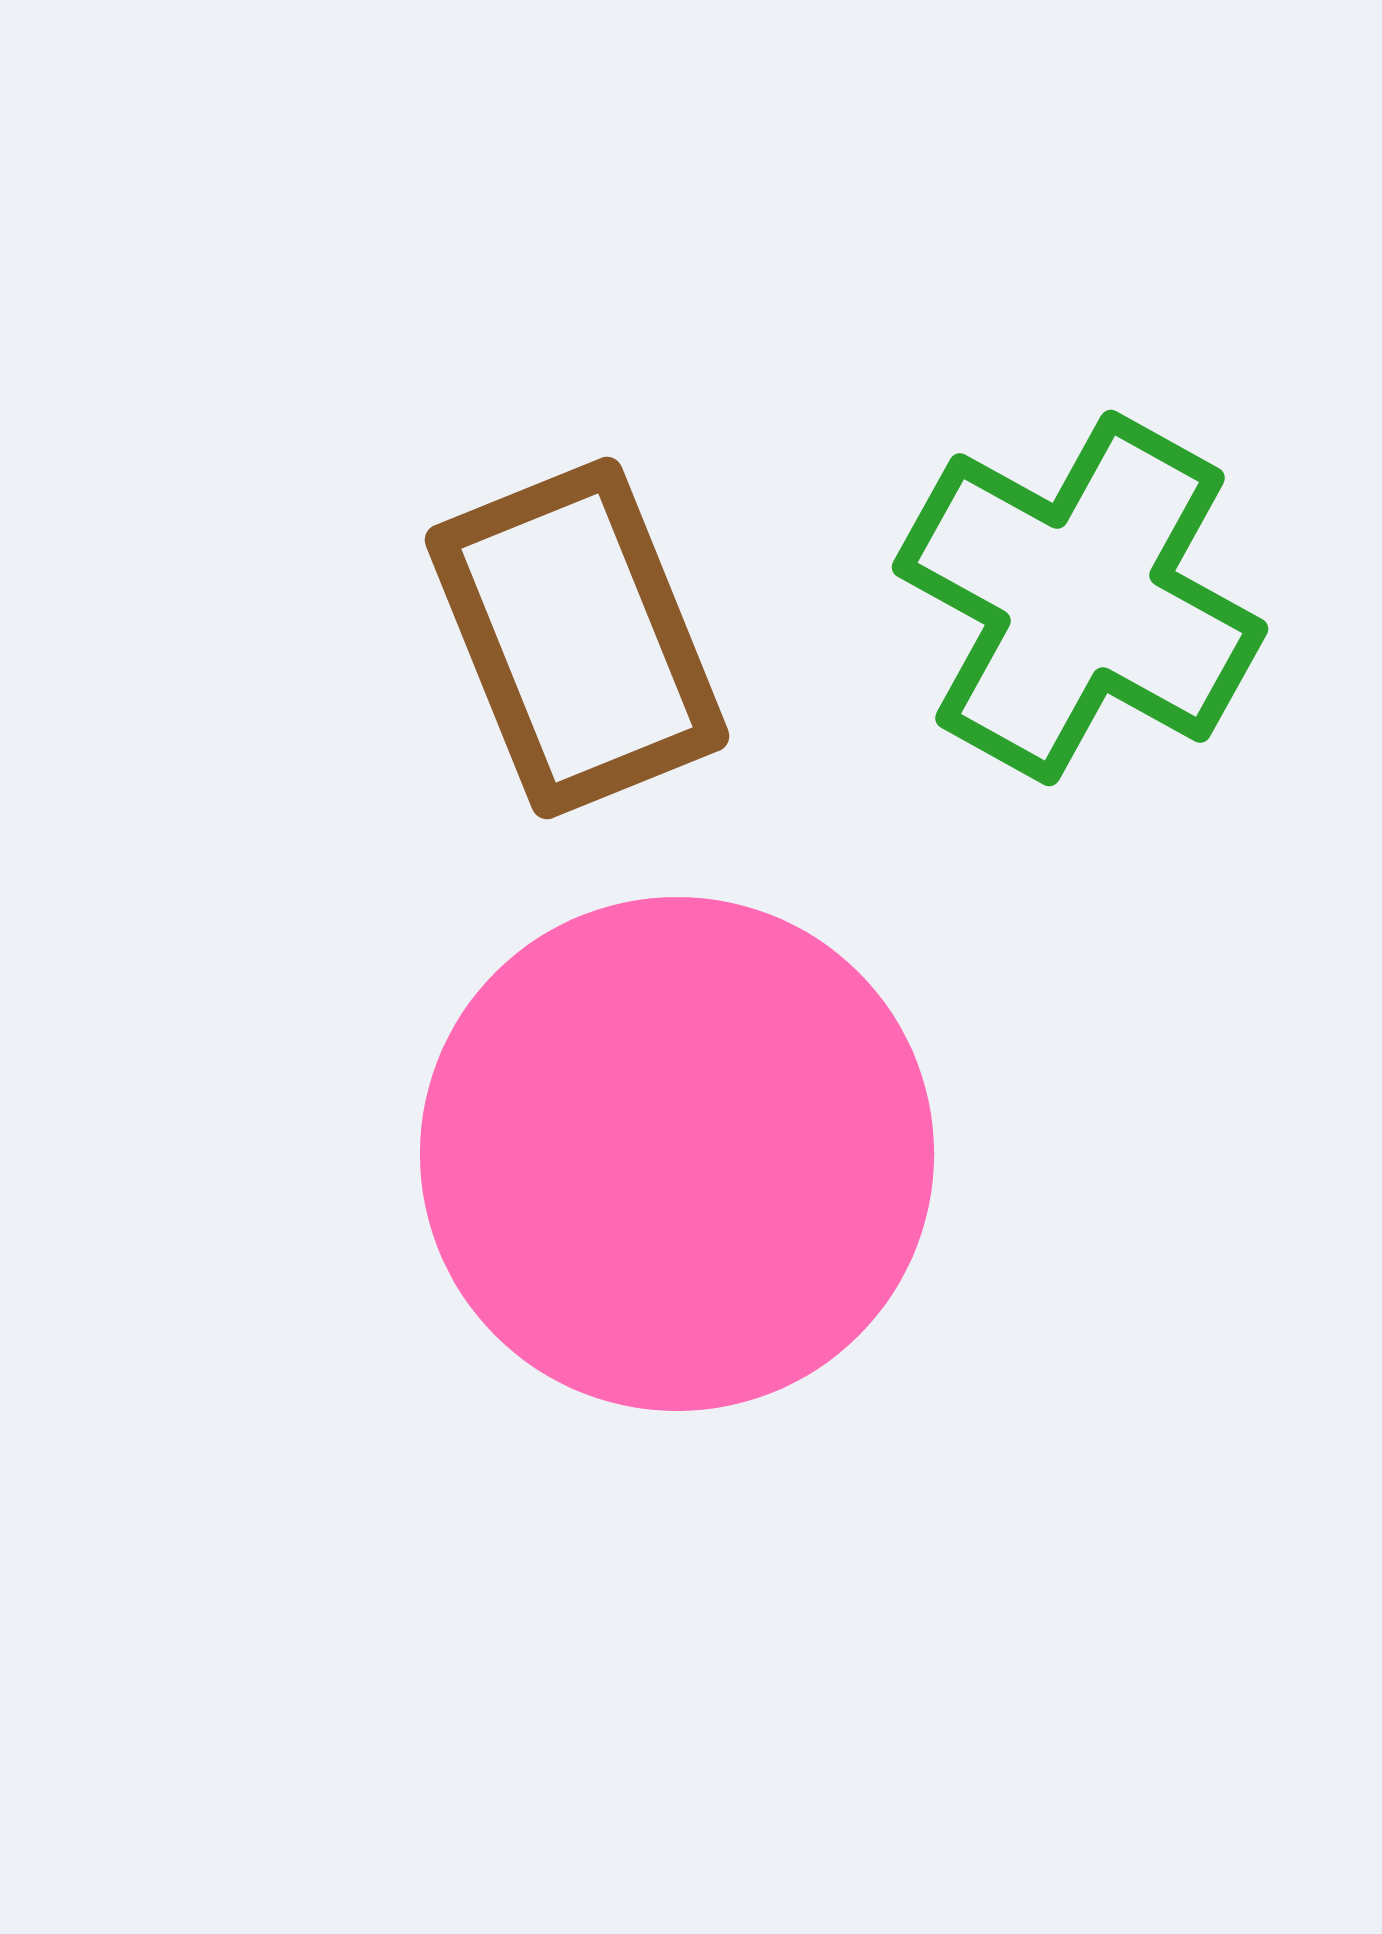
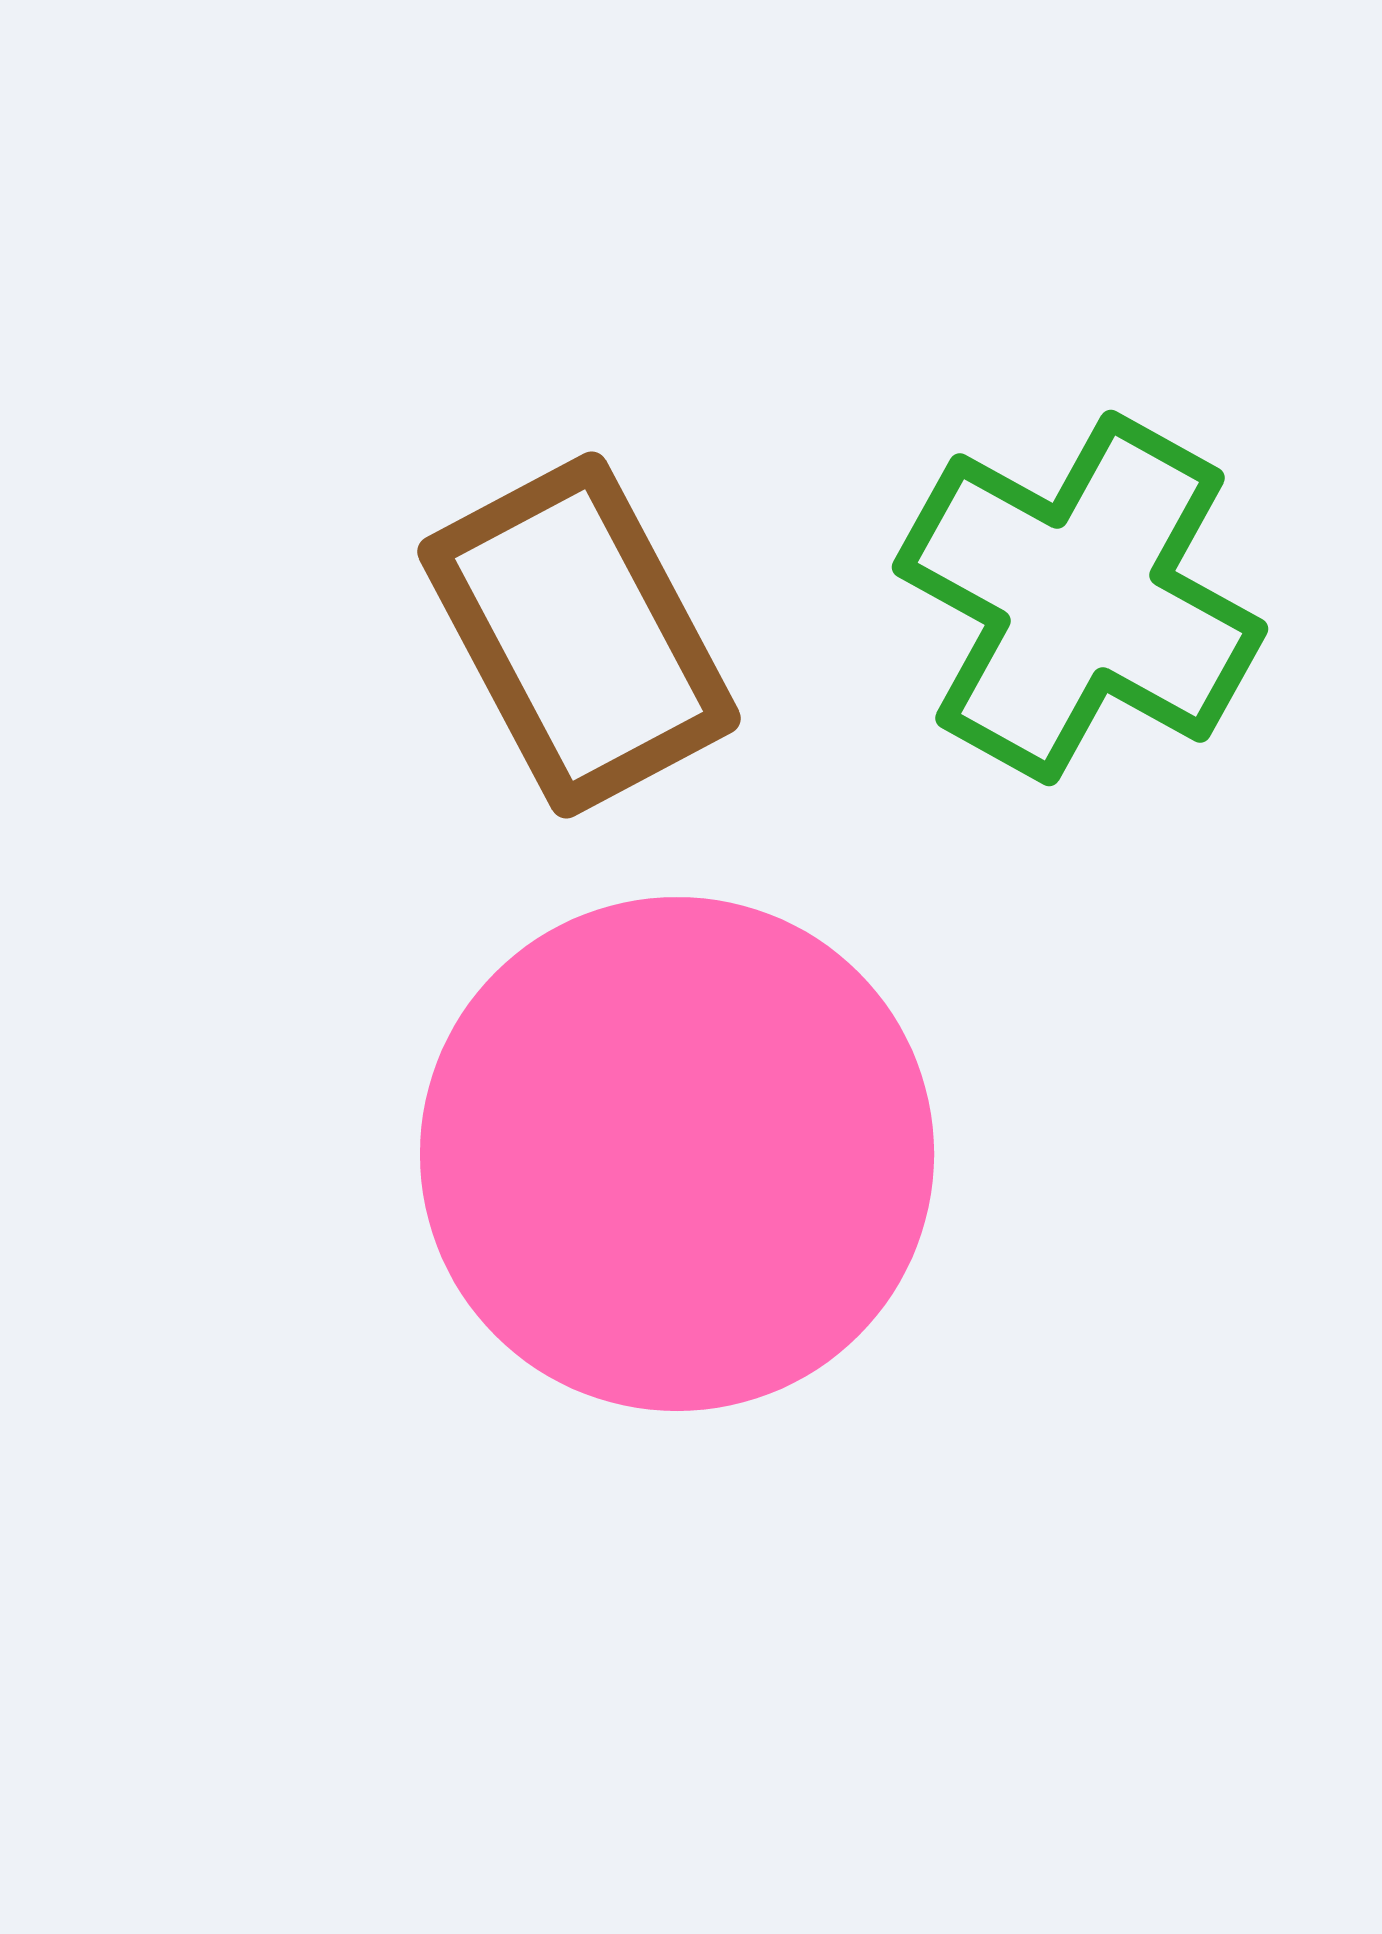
brown rectangle: moved 2 px right, 3 px up; rotated 6 degrees counterclockwise
